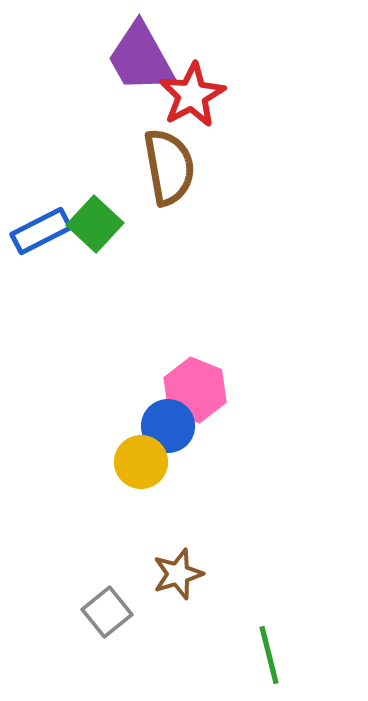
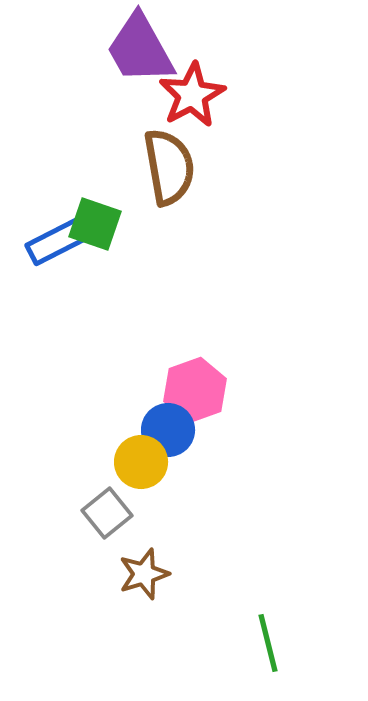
purple trapezoid: moved 1 px left, 9 px up
green square: rotated 24 degrees counterclockwise
blue rectangle: moved 15 px right, 11 px down
pink hexagon: rotated 18 degrees clockwise
blue circle: moved 4 px down
brown star: moved 34 px left
gray square: moved 99 px up
green line: moved 1 px left, 12 px up
